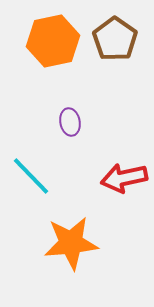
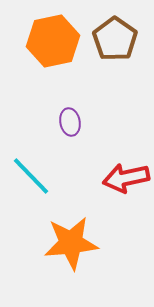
red arrow: moved 2 px right
